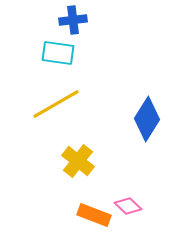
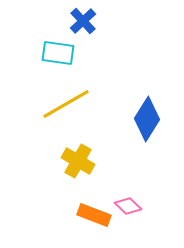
blue cross: moved 10 px right, 1 px down; rotated 36 degrees counterclockwise
yellow line: moved 10 px right
yellow cross: rotated 8 degrees counterclockwise
